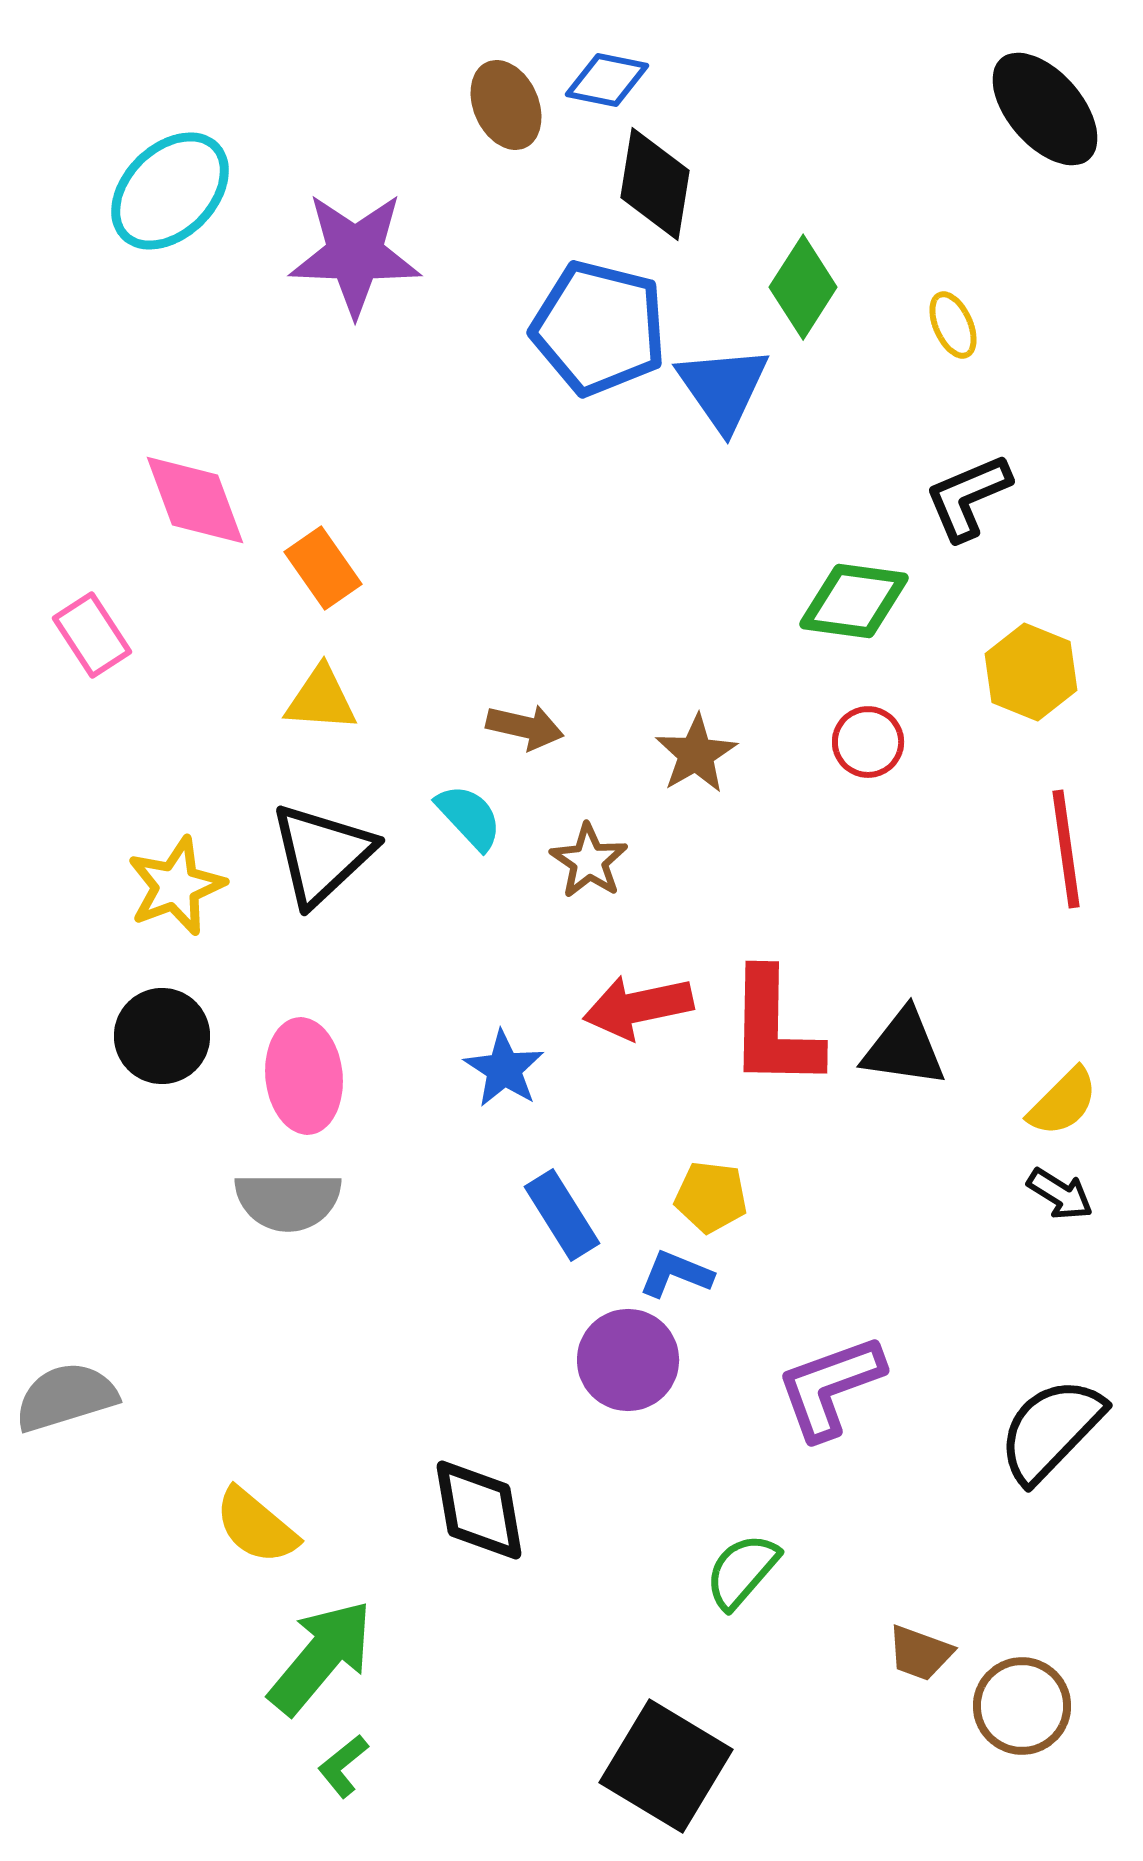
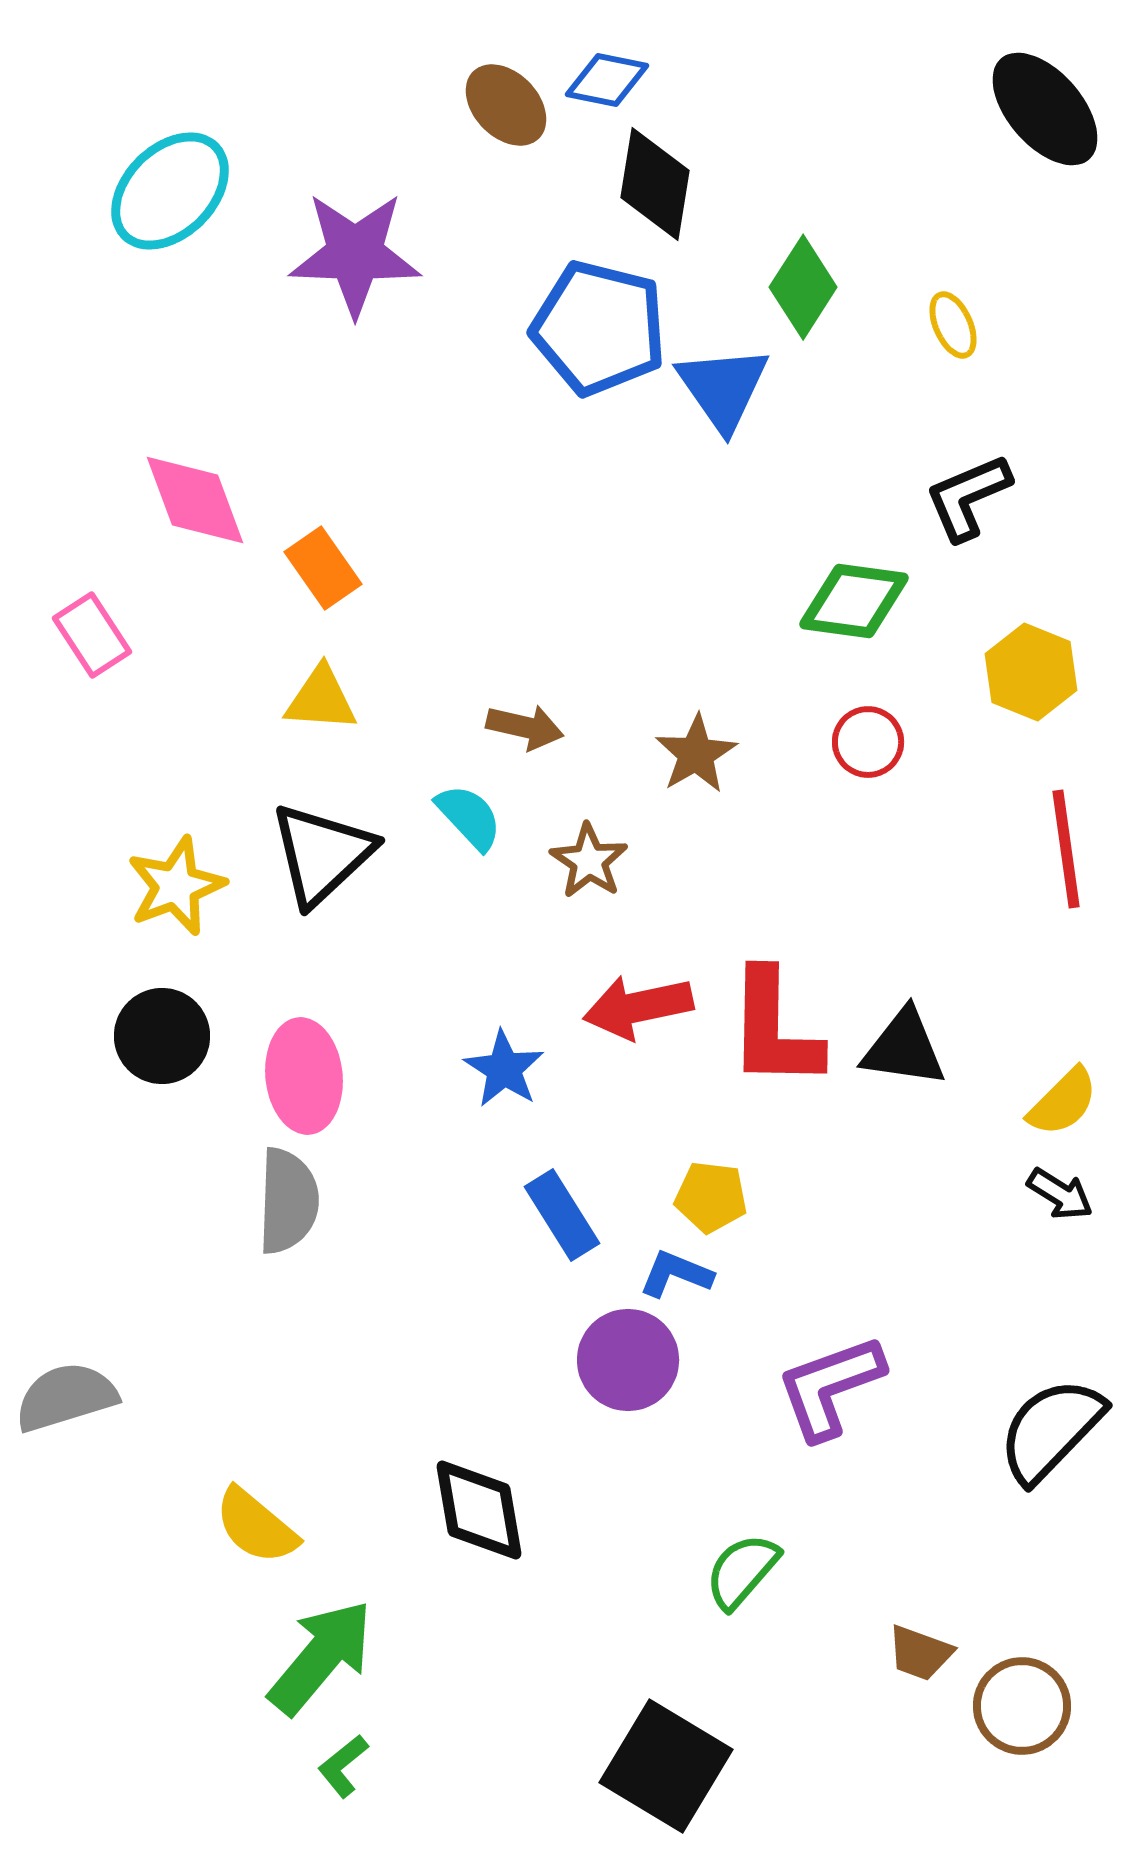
brown ellipse at (506, 105): rotated 20 degrees counterclockwise
gray semicircle at (288, 1201): rotated 88 degrees counterclockwise
